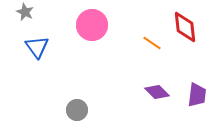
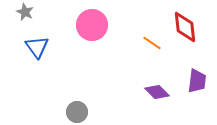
purple trapezoid: moved 14 px up
gray circle: moved 2 px down
